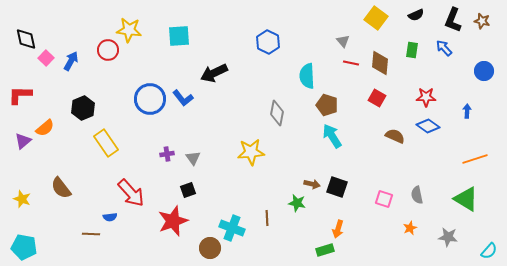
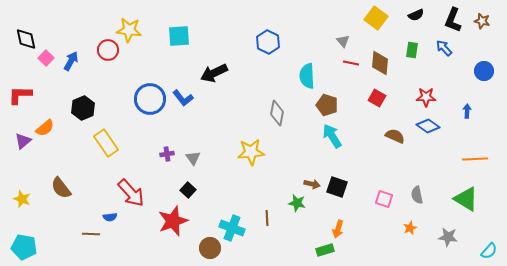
orange line at (475, 159): rotated 15 degrees clockwise
black square at (188, 190): rotated 28 degrees counterclockwise
